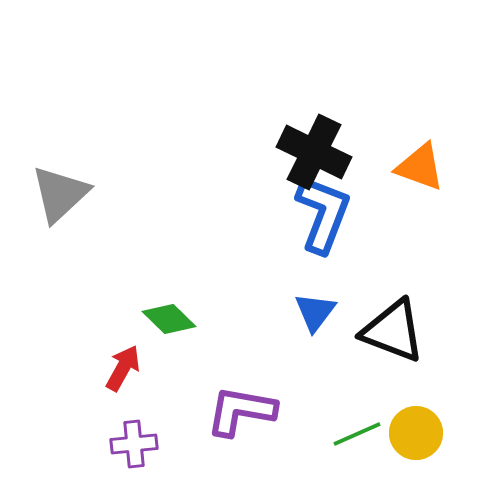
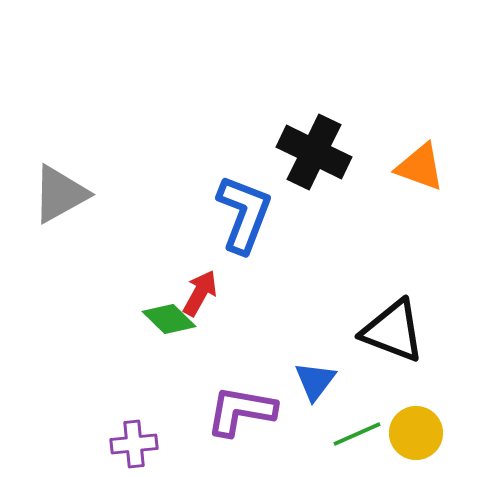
gray triangle: rotated 14 degrees clockwise
blue L-shape: moved 79 px left
blue triangle: moved 69 px down
red arrow: moved 77 px right, 75 px up
